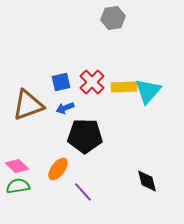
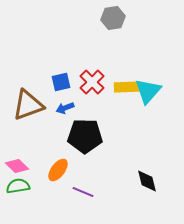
yellow rectangle: moved 3 px right
orange ellipse: moved 1 px down
purple line: rotated 25 degrees counterclockwise
